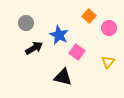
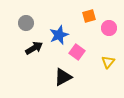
orange square: rotated 32 degrees clockwise
blue star: rotated 24 degrees clockwise
black triangle: rotated 42 degrees counterclockwise
